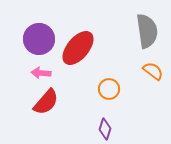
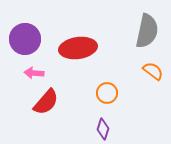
gray semicircle: rotated 20 degrees clockwise
purple circle: moved 14 px left
red ellipse: rotated 42 degrees clockwise
pink arrow: moved 7 px left
orange circle: moved 2 px left, 4 px down
purple diamond: moved 2 px left
